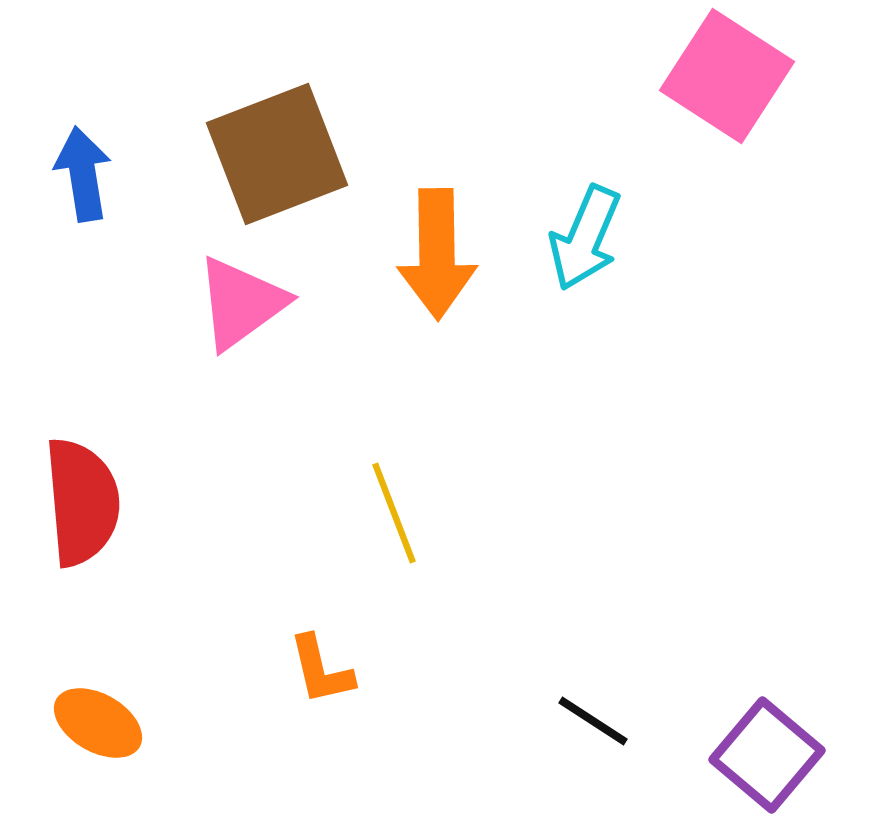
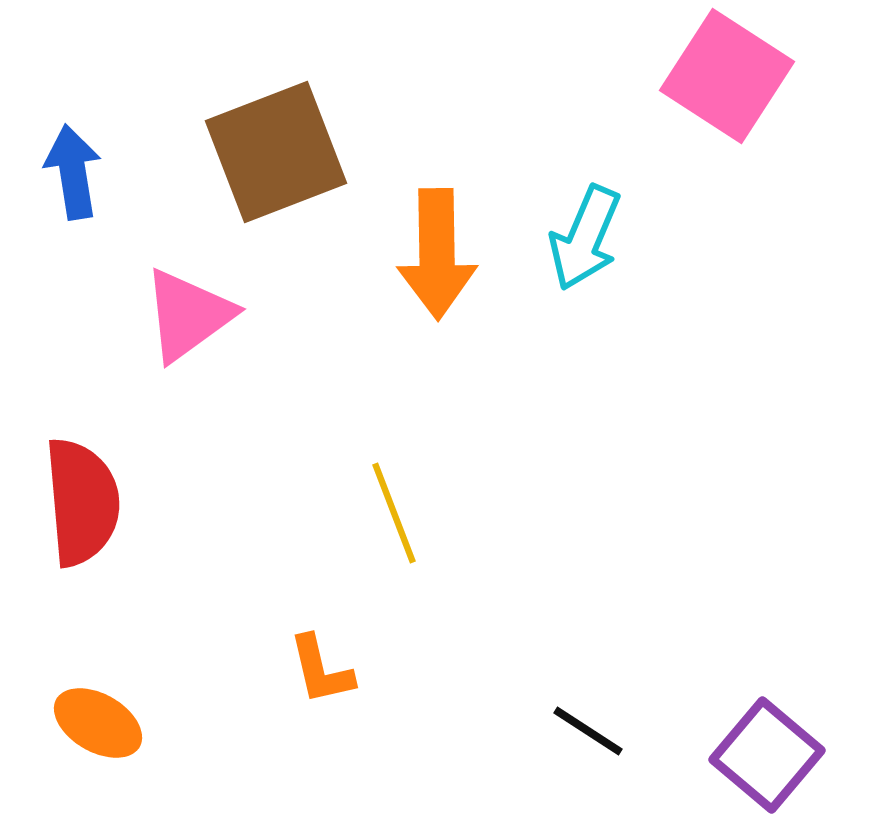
brown square: moved 1 px left, 2 px up
blue arrow: moved 10 px left, 2 px up
pink triangle: moved 53 px left, 12 px down
black line: moved 5 px left, 10 px down
